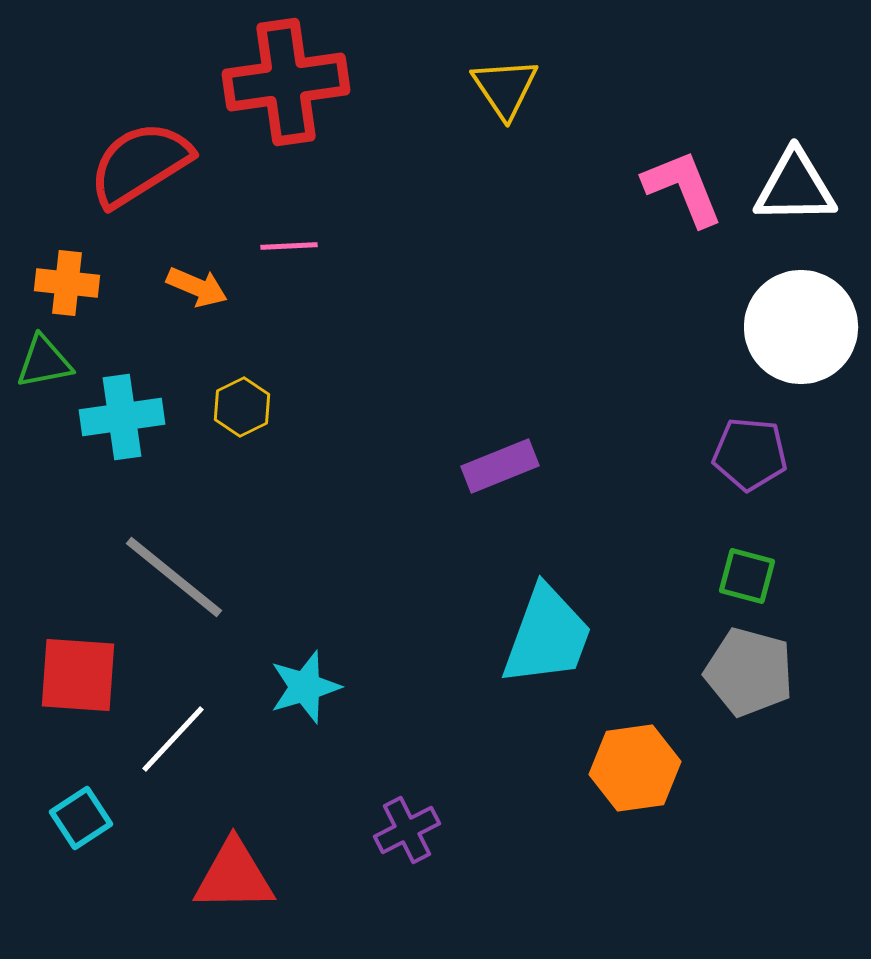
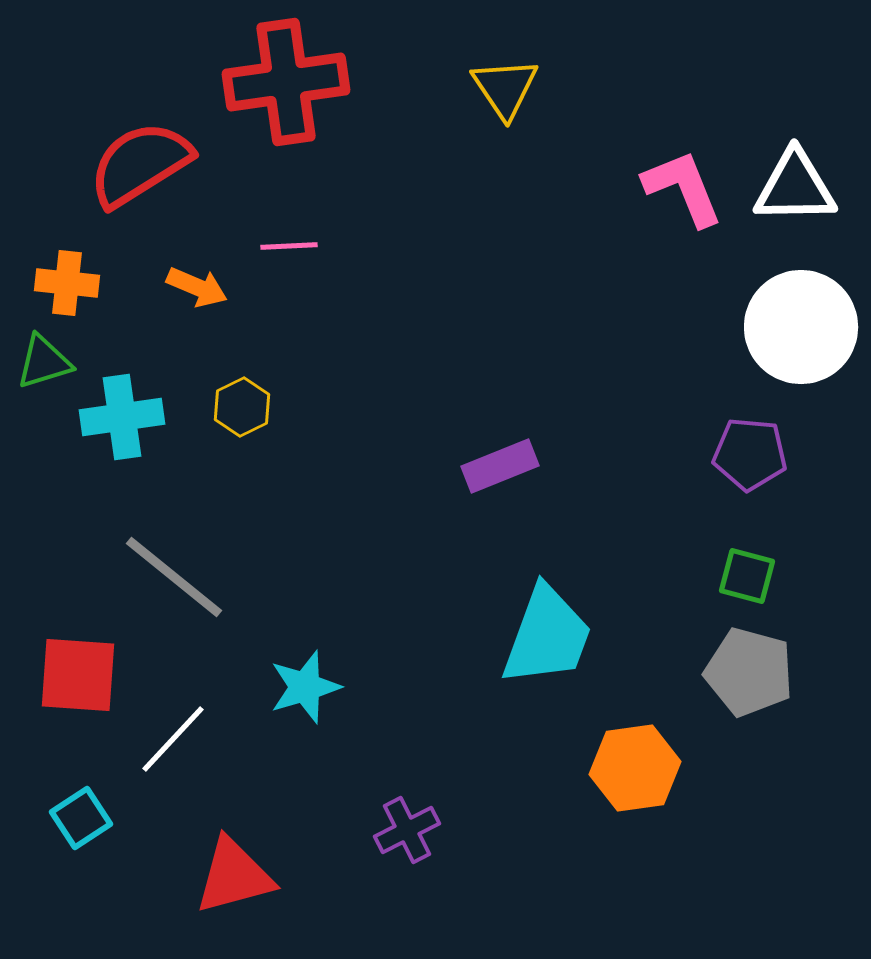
green triangle: rotated 6 degrees counterclockwise
red triangle: rotated 14 degrees counterclockwise
